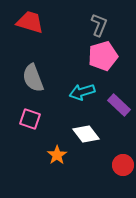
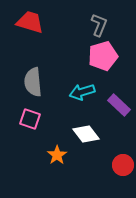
gray semicircle: moved 4 px down; rotated 16 degrees clockwise
